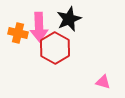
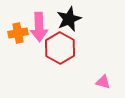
orange cross: rotated 24 degrees counterclockwise
red hexagon: moved 5 px right
